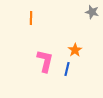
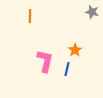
orange line: moved 1 px left, 2 px up
